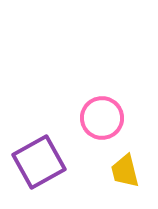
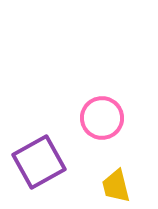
yellow trapezoid: moved 9 px left, 15 px down
